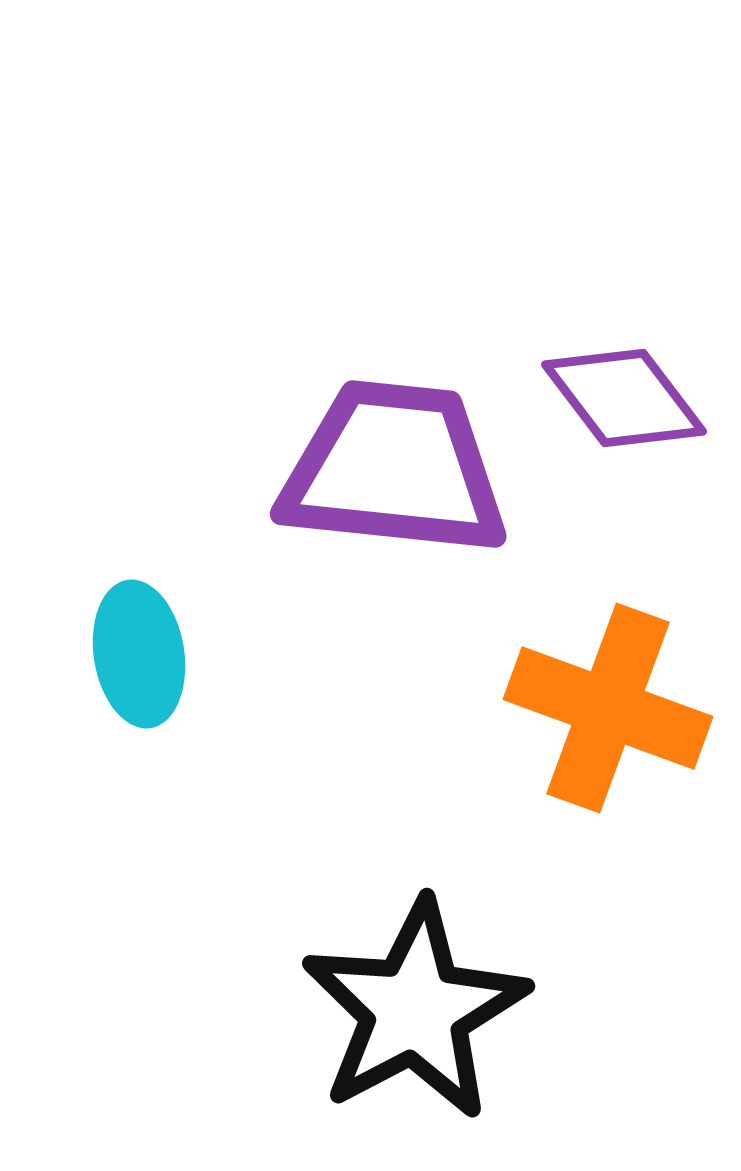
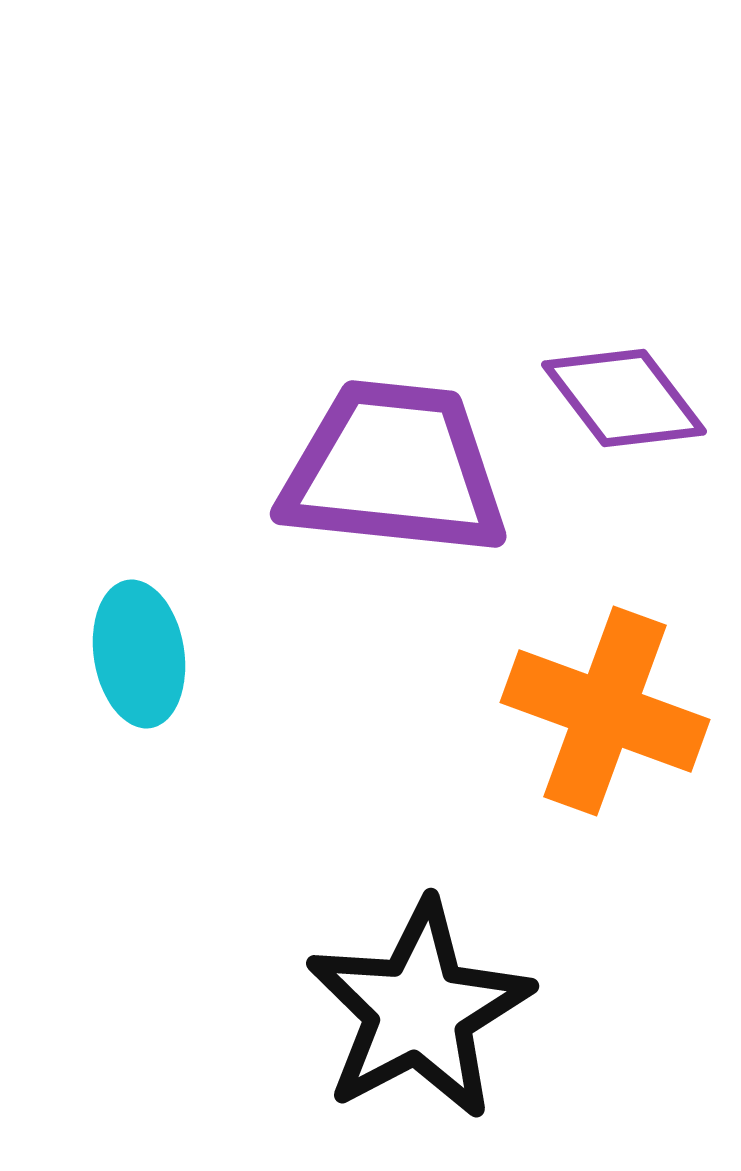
orange cross: moved 3 px left, 3 px down
black star: moved 4 px right
